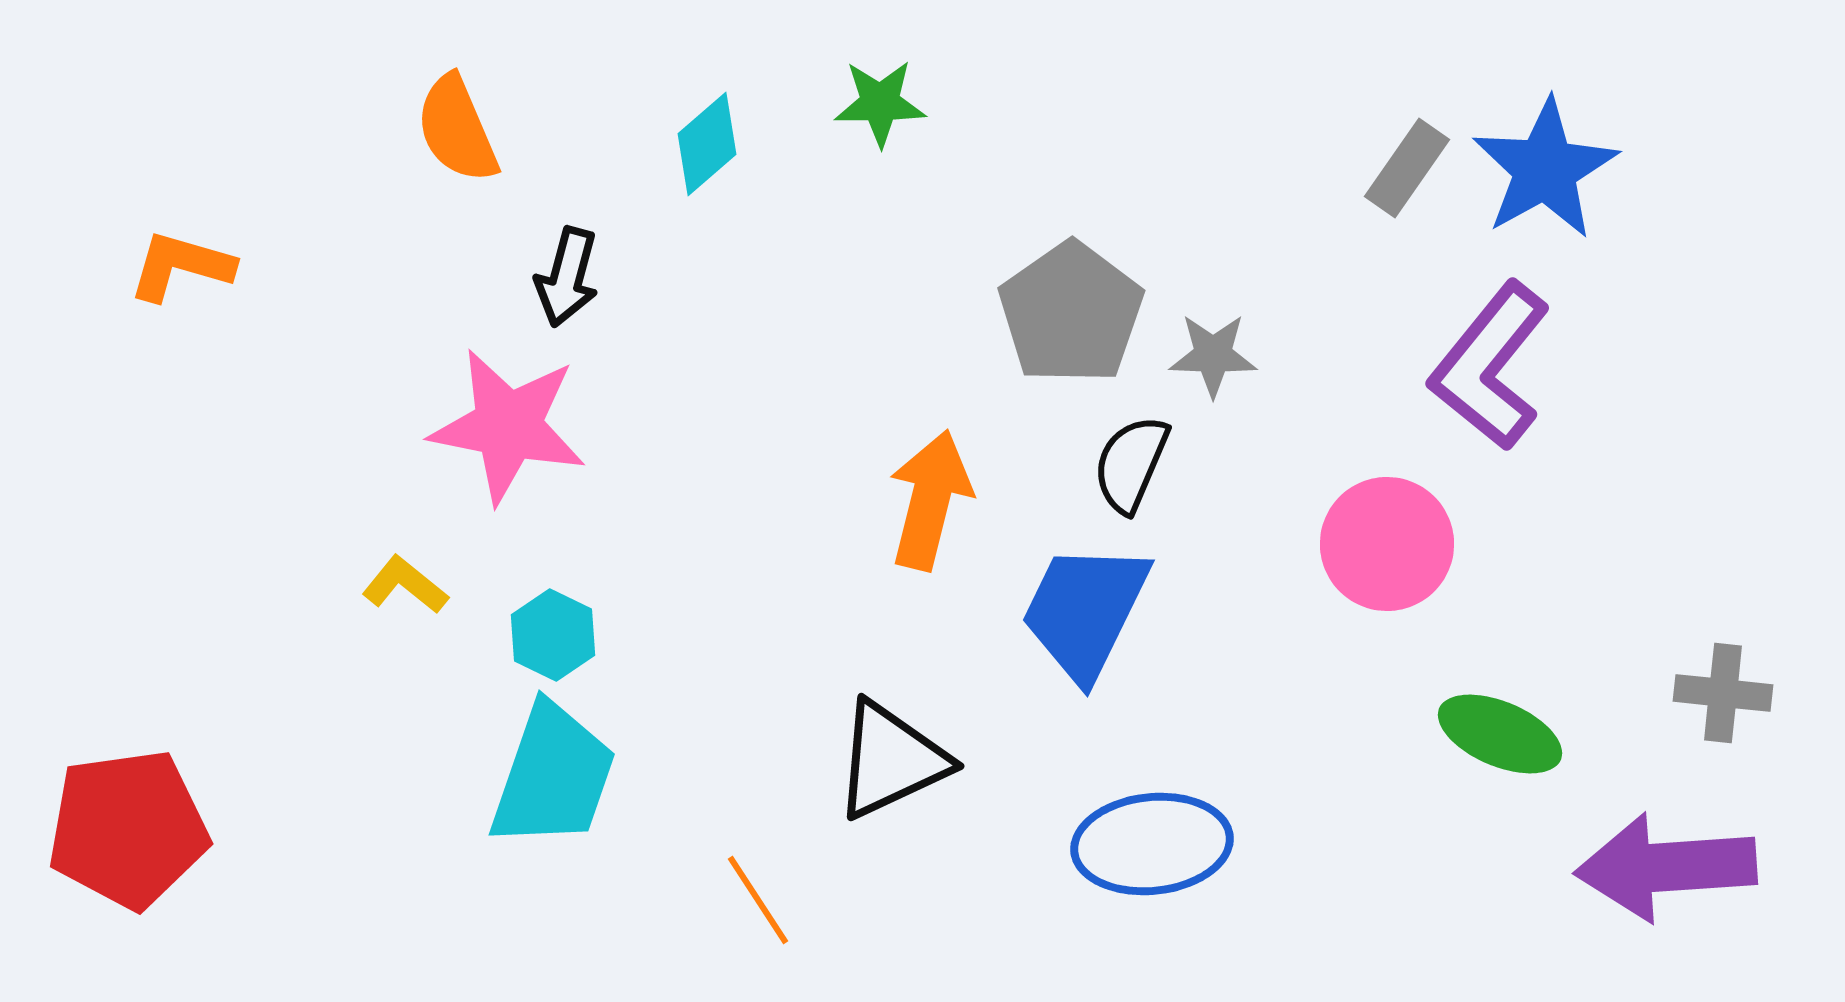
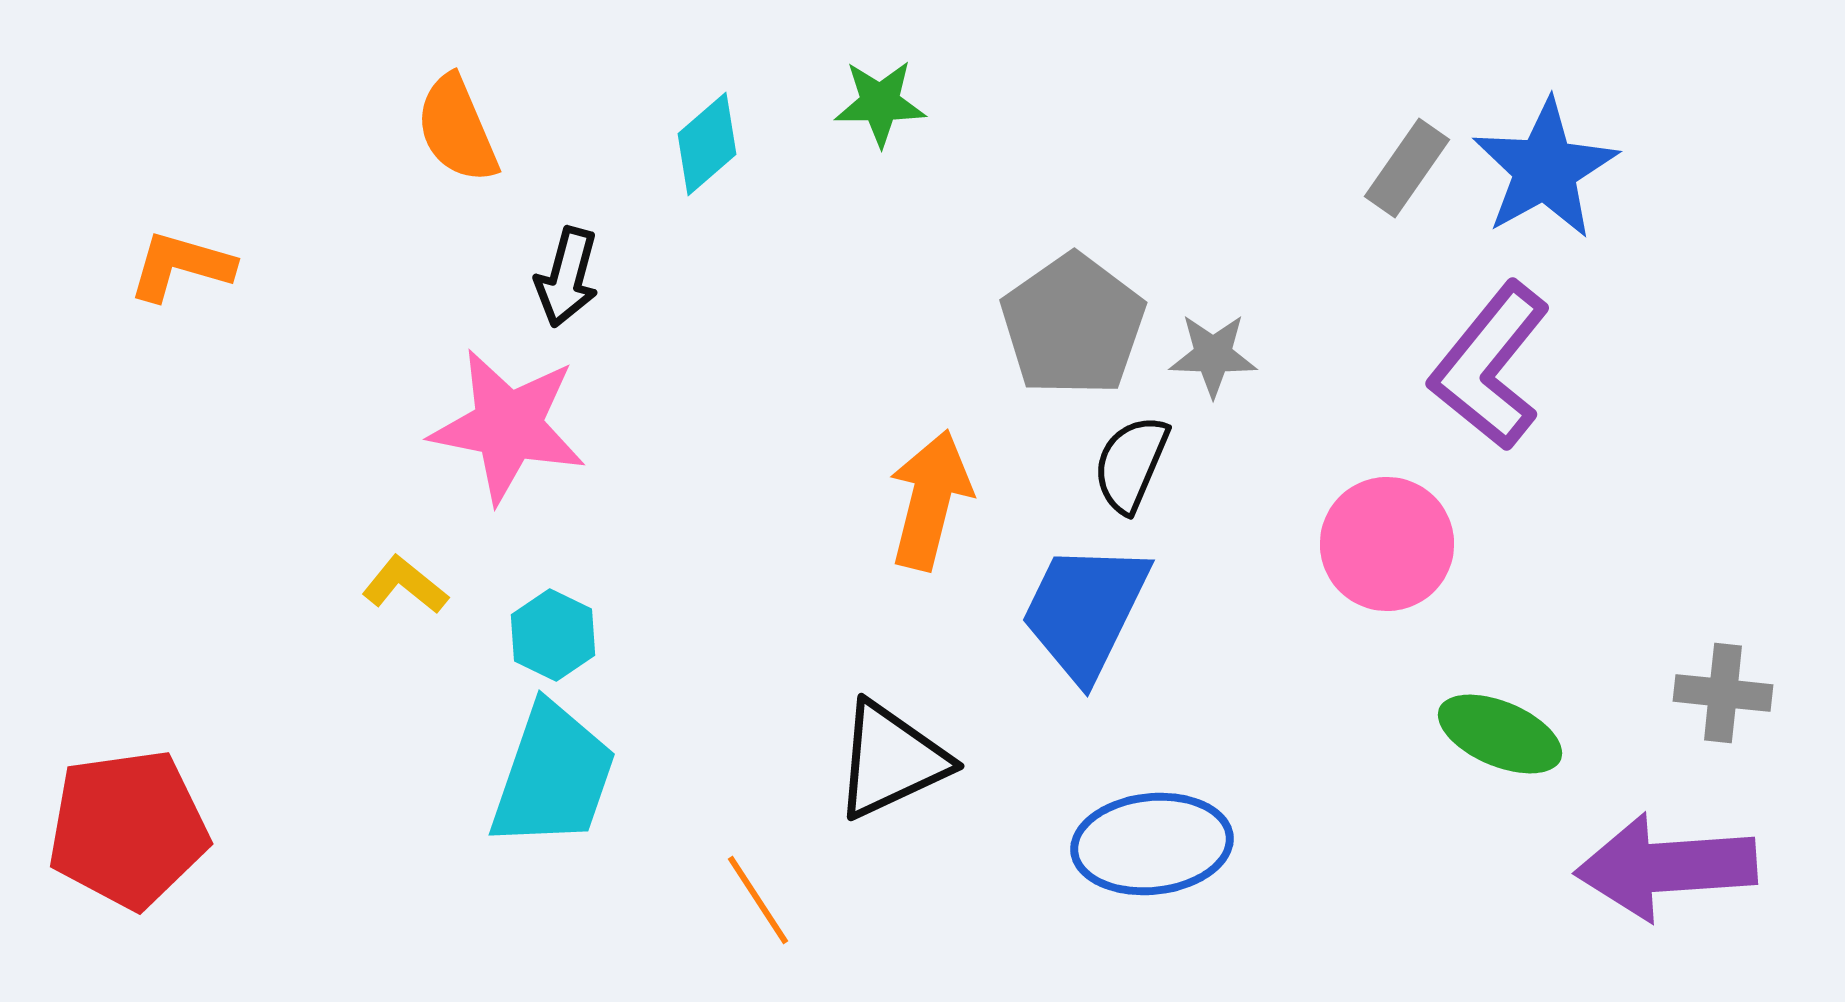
gray pentagon: moved 2 px right, 12 px down
